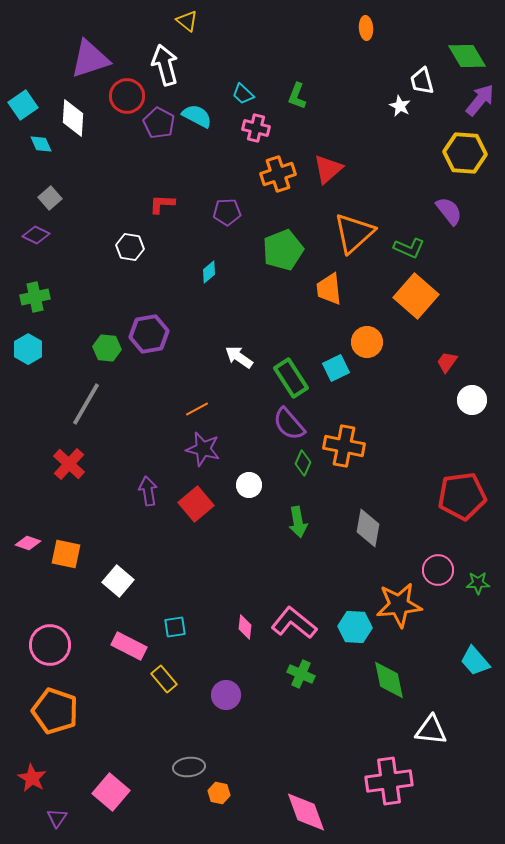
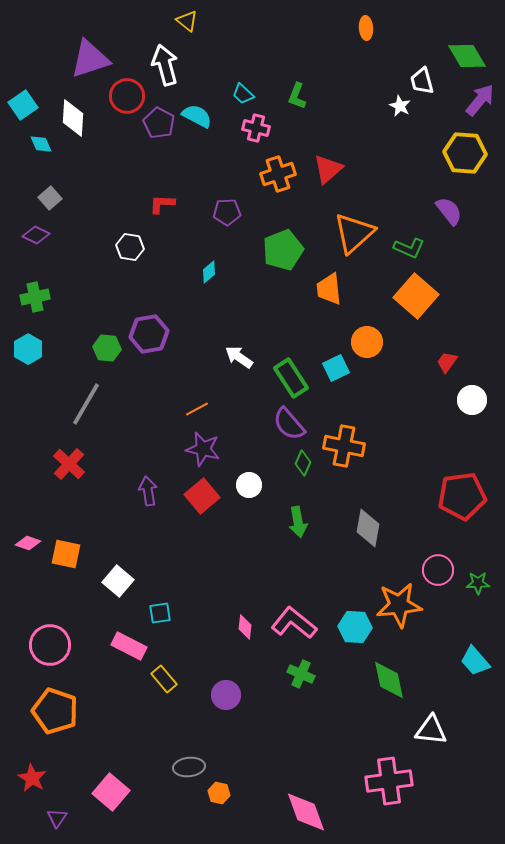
red square at (196, 504): moved 6 px right, 8 px up
cyan square at (175, 627): moved 15 px left, 14 px up
